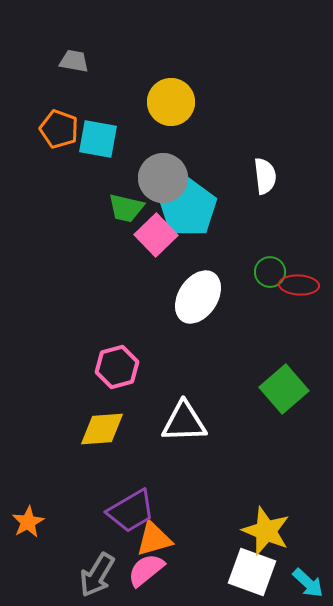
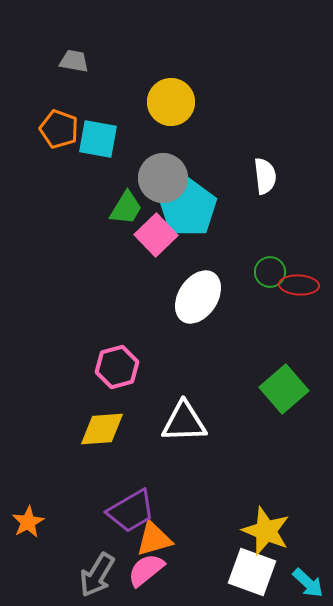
green trapezoid: rotated 72 degrees counterclockwise
